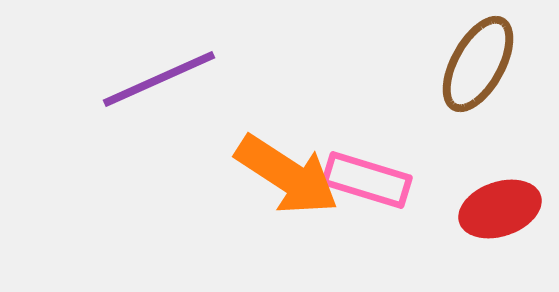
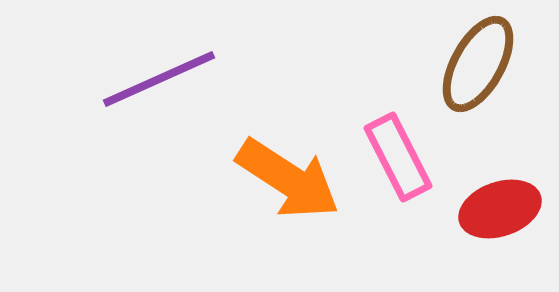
orange arrow: moved 1 px right, 4 px down
pink rectangle: moved 31 px right, 23 px up; rotated 46 degrees clockwise
